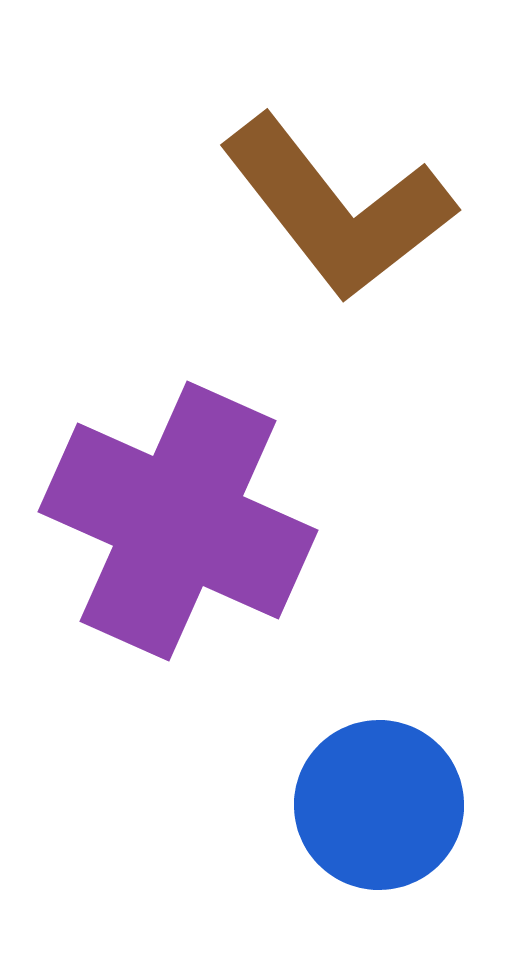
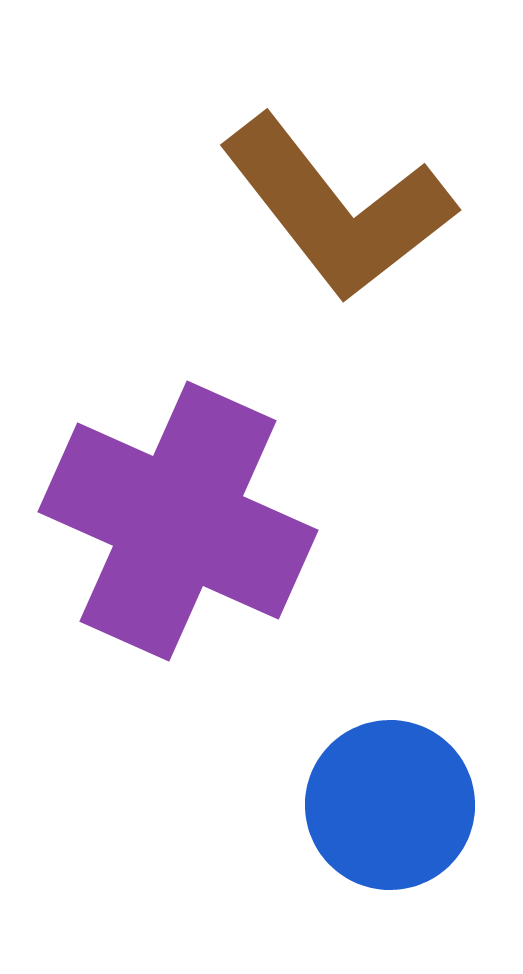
blue circle: moved 11 px right
